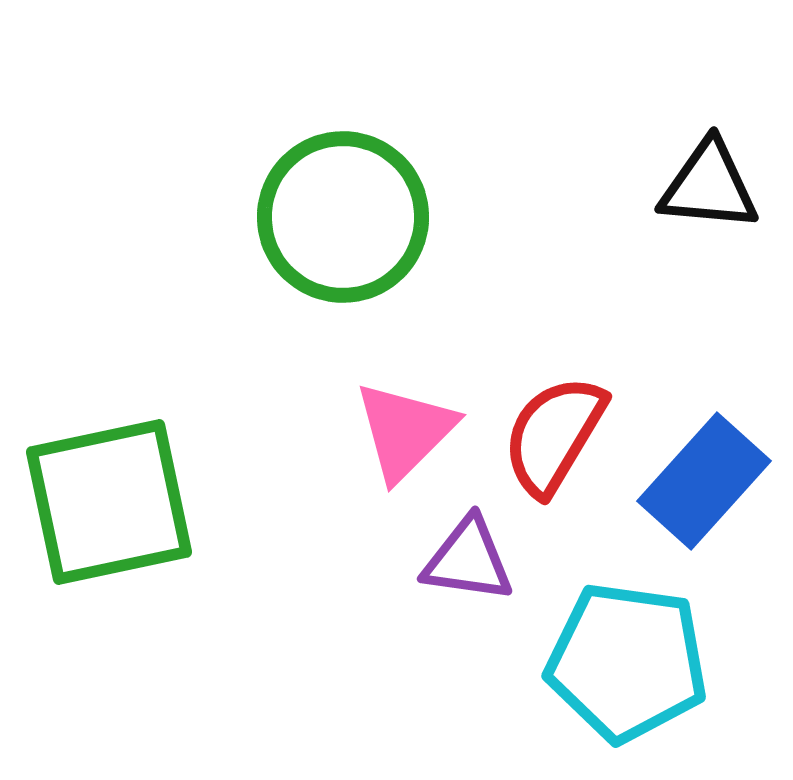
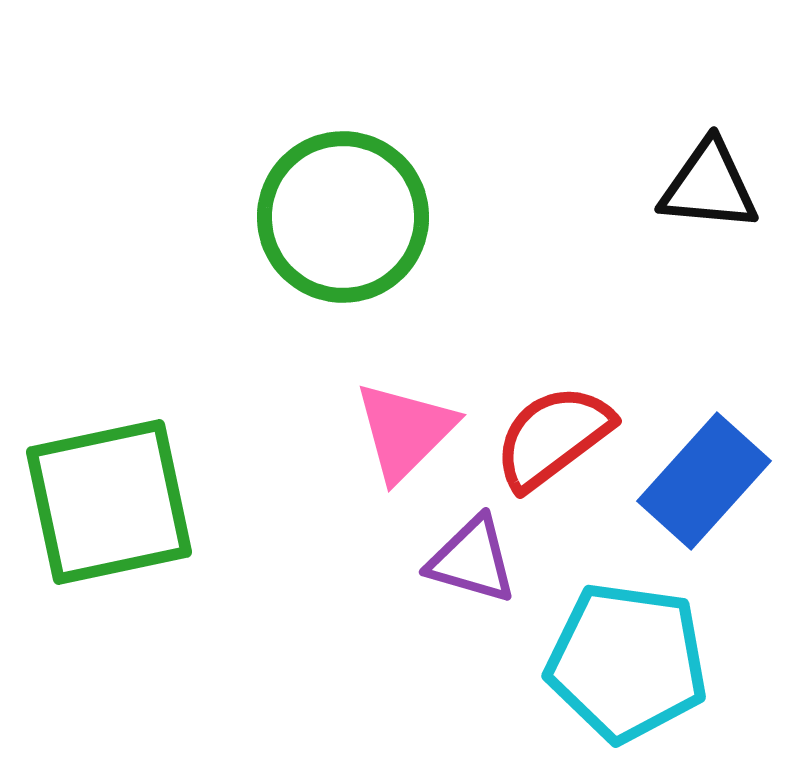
red semicircle: moved 1 px left, 2 px down; rotated 22 degrees clockwise
purple triangle: moved 4 px right; rotated 8 degrees clockwise
